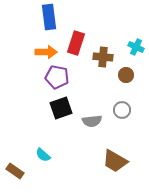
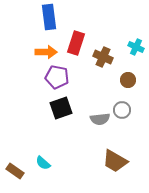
brown cross: rotated 18 degrees clockwise
brown circle: moved 2 px right, 5 px down
gray semicircle: moved 8 px right, 2 px up
cyan semicircle: moved 8 px down
